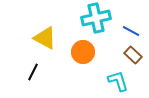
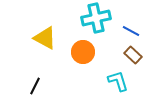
black line: moved 2 px right, 14 px down
